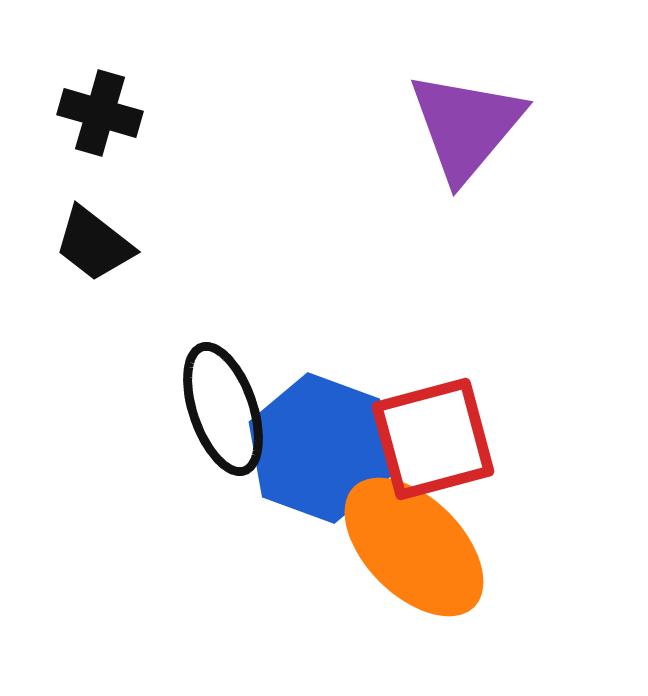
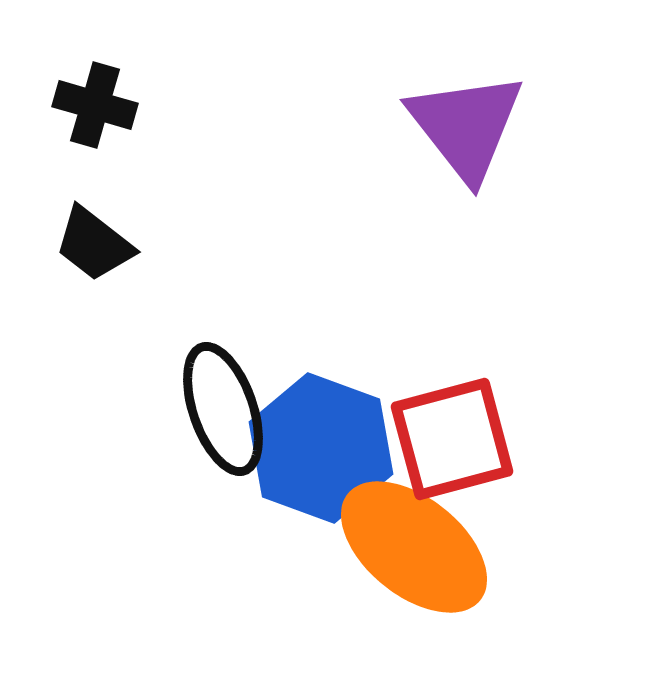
black cross: moved 5 px left, 8 px up
purple triangle: rotated 18 degrees counterclockwise
red square: moved 19 px right
orange ellipse: rotated 6 degrees counterclockwise
